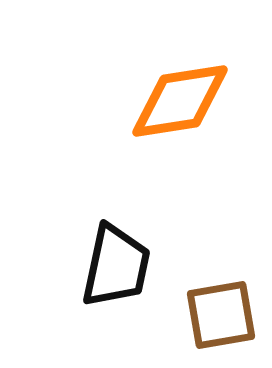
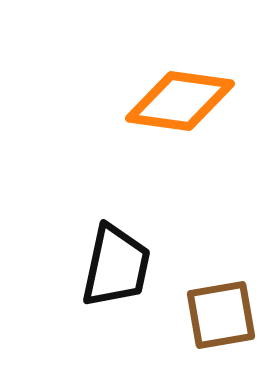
orange diamond: rotated 17 degrees clockwise
